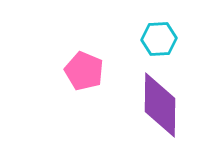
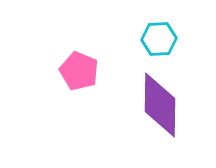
pink pentagon: moved 5 px left
